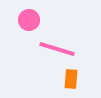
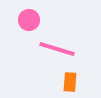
orange rectangle: moved 1 px left, 3 px down
